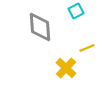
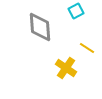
yellow line: rotated 56 degrees clockwise
yellow cross: rotated 10 degrees counterclockwise
